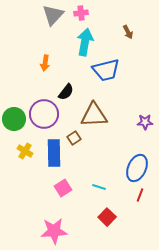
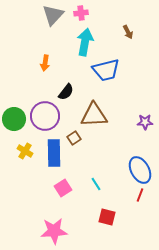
purple circle: moved 1 px right, 2 px down
blue ellipse: moved 3 px right, 2 px down; rotated 52 degrees counterclockwise
cyan line: moved 3 px left, 3 px up; rotated 40 degrees clockwise
red square: rotated 30 degrees counterclockwise
